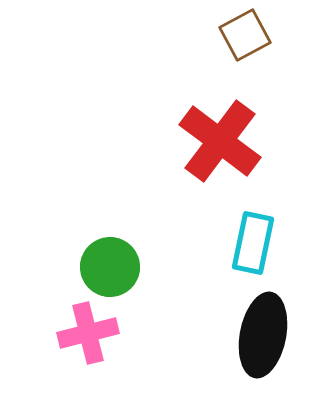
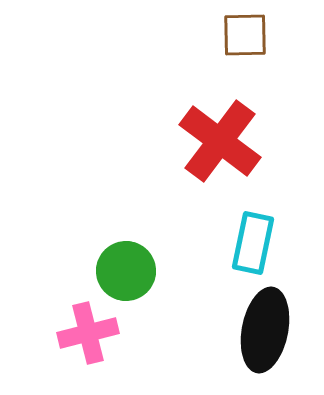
brown square: rotated 27 degrees clockwise
green circle: moved 16 px right, 4 px down
black ellipse: moved 2 px right, 5 px up
